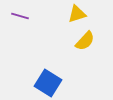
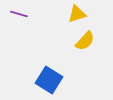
purple line: moved 1 px left, 2 px up
blue square: moved 1 px right, 3 px up
